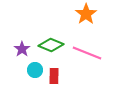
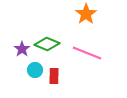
green diamond: moved 4 px left, 1 px up
